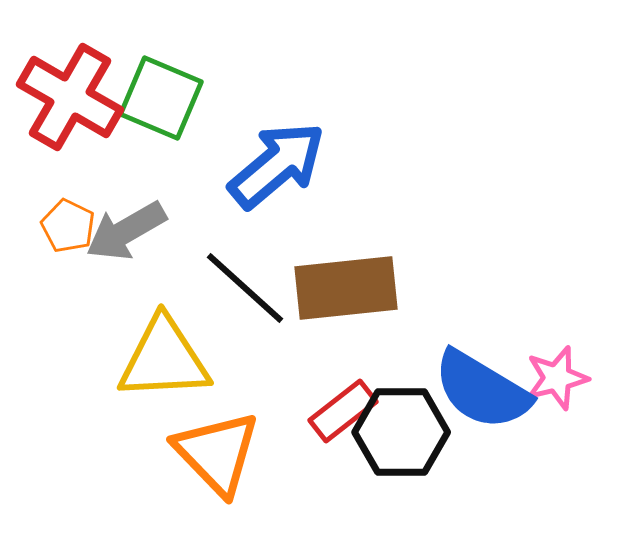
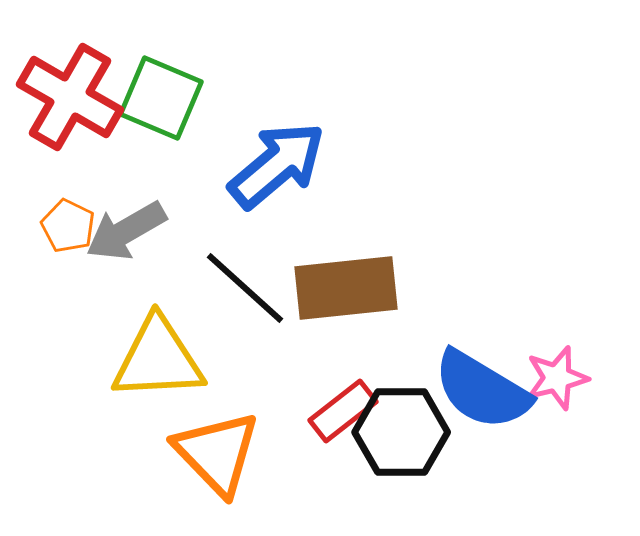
yellow triangle: moved 6 px left
